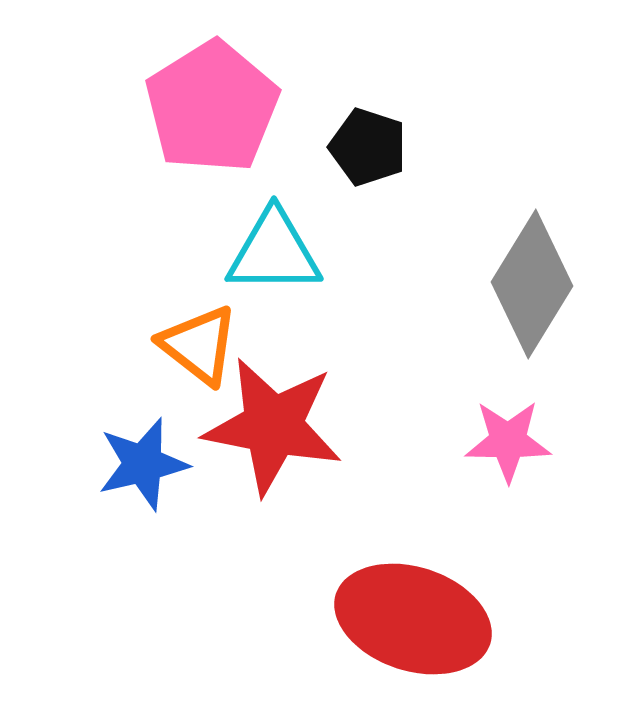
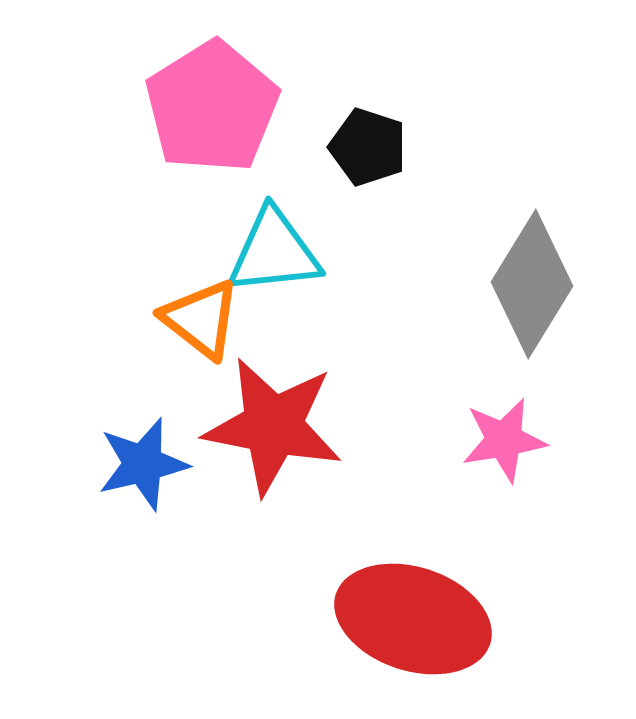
cyan triangle: rotated 6 degrees counterclockwise
orange triangle: moved 2 px right, 26 px up
pink star: moved 4 px left, 1 px up; rotated 10 degrees counterclockwise
